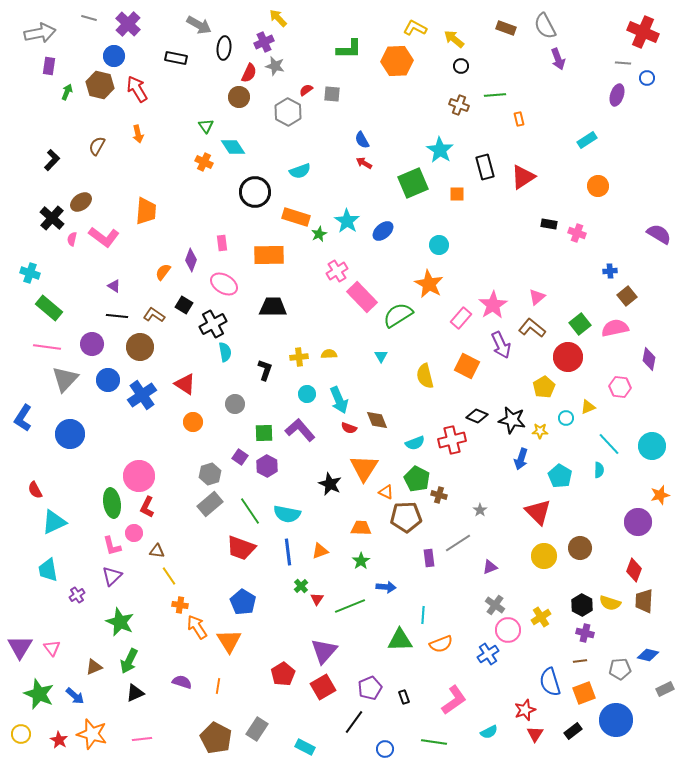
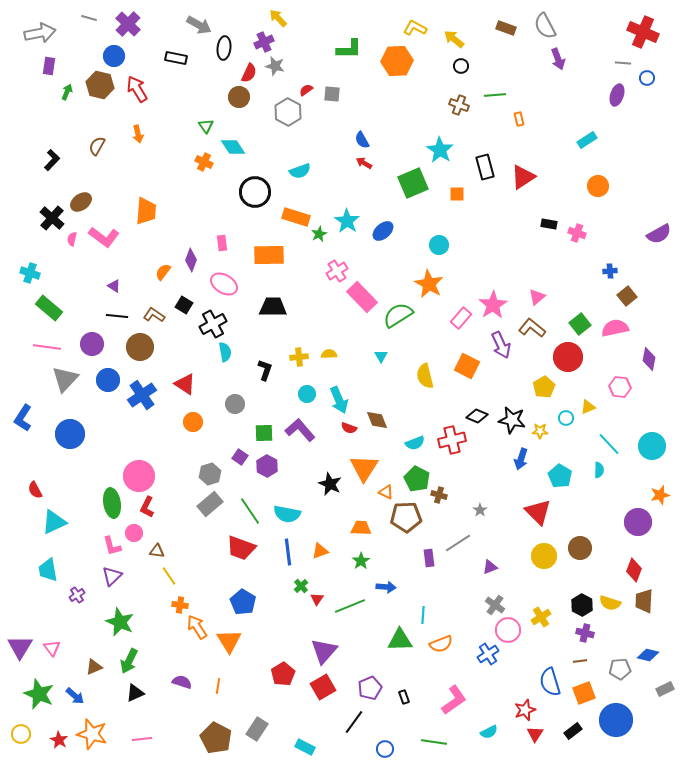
purple semicircle at (659, 234): rotated 120 degrees clockwise
